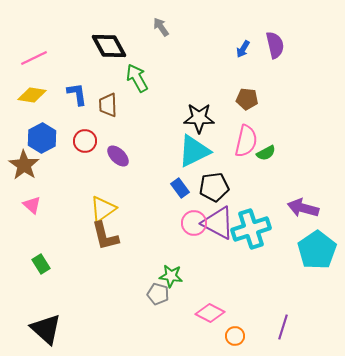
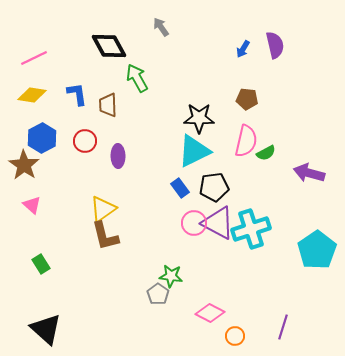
purple ellipse: rotated 45 degrees clockwise
purple arrow: moved 6 px right, 35 px up
gray pentagon: rotated 20 degrees clockwise
